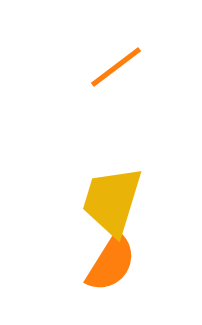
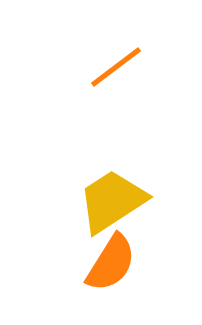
yellow trapezoid: rotated 40 degrees clockwise
